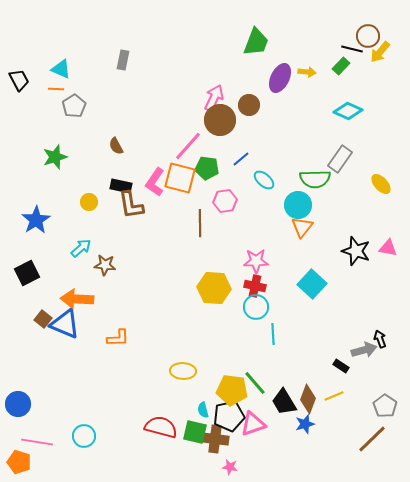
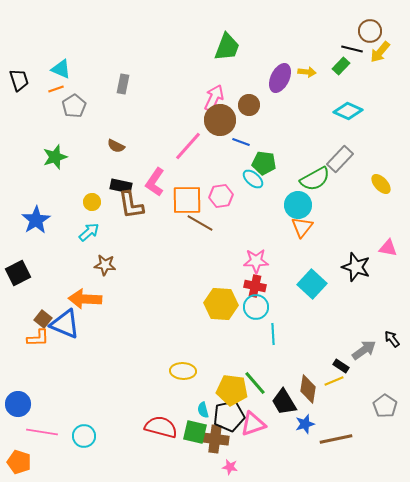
brown circle at (368, 36): moved 2 px right, 5 px up
green trapezoid at (256, 42): moved 29 px left, 5 px down
gray rectangle at (123, 60): moved 24 px down
black trapezoid at (19, 80): rotated 10 degrees clockwise
orange line at (56, 89): rotated 21 degrees counterclockwise
brown semicircle at (116, 146): rotated 36 degrees counterclockwise
blue line at (241, 159): moved 17 px up; rotated 60 degrees clockwise
gray rectangle at (340, 159): rotated 8 degrees clockwise
green pentagon at (207, 168): moved 57 px right, 5 px up
orange square at (180, 178): moved 7 px right, 22 px down; rotated 16 degrees counterclockwise
green semicircle at (315, 179): rotated 28 degrees counterclockwise
cyan ellipse at (264, 180): moved 11 px left, 1 px up
pink hexagon at (225, 201): moved 4 px left, 5 px up
yellow circle at (89, 202): moved 3 px right
brown line at (200, 223): rotated 60 degrees counterclockwise
cyan arrow at (81, 248): moved 8 px right, 16 px up
black star at (356, 251): moved 16 px down
black square at (27, 273): moved 9 px left
yellow hexagon at (214, 288): moved 7 px right, 16 px down
orange arrow at (77, 299): moved 8 px right
orange L-shape at (118, 338): moved 80 px left
black arrow at (380, 339): moved 12 px right; rotated 18 degrees counterclockwise
gray arrow at (364, 350): rotated 20 degrees counterclockwise
yellow line at (334, 396): moved 15 px up
brown diamond at (308, 399): moved 10 px up; rotated 12 degrees counterclockwise
brown line at (372, 439): moved 36 px left; rotated 32 degrees clockwise
pink line at (37, 442): moved 5 px right, 10 px up
